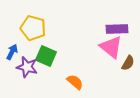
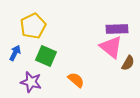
yellow pentagon: moved 2 px up; rotated 30 degrees clockwise
blue arrow: moved 3 px right, 1 px down
purple star: moved 4 px right, 15 px down
orange semicircle: moved 1 px right, 2 px up
